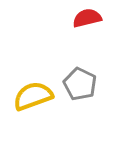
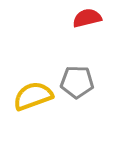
gray pentagon: moved 3 px left, 2 px up; rotated 24 degrees counterclockwise
